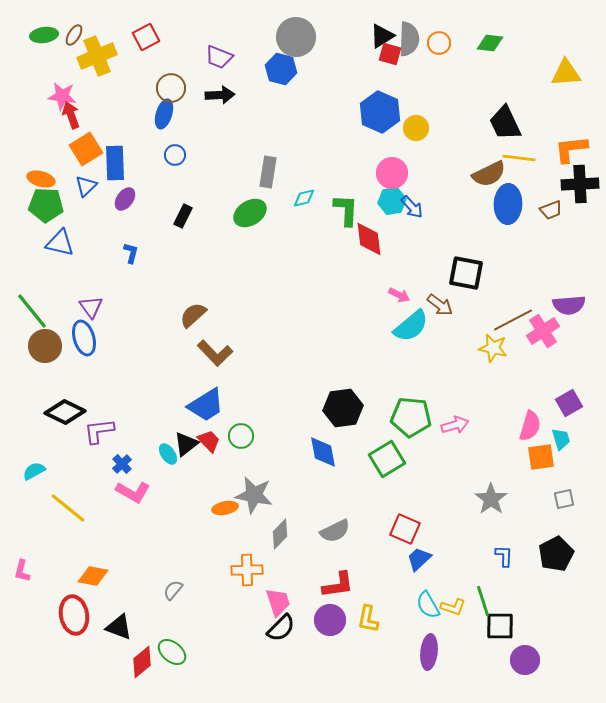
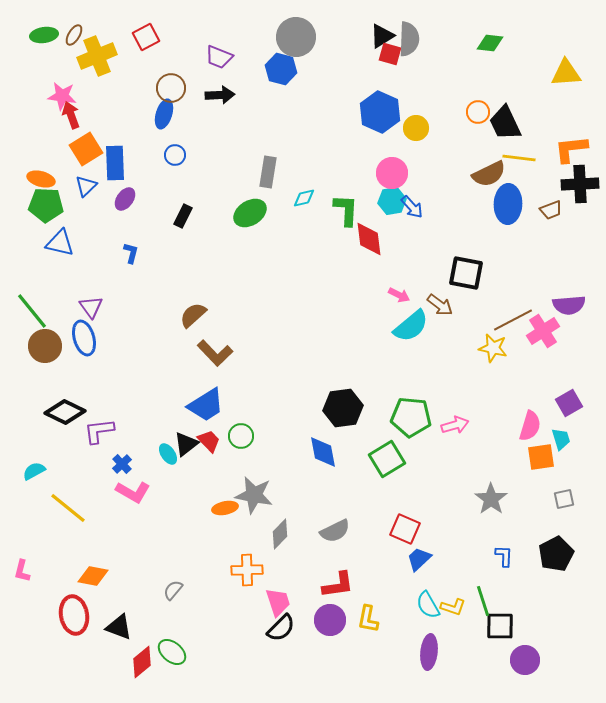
orange circle at (439, 43): moved 39 px right, 69 px down
